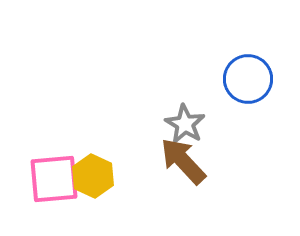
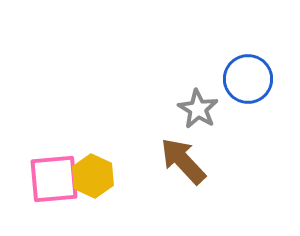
gray star: moved 13 px right, 15 px up
